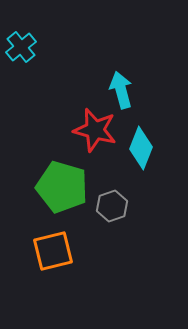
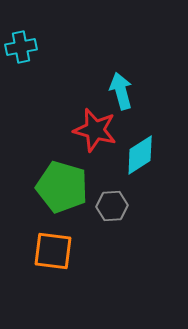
cyan cross: rotated 28 degrees clockwise
cyan arrow: moved 1 px down
cyan diamond: moved 1 px left, 7 px down; rotated 36 degrees clockwise
gray hexagon: rotated 16 degrees clockwise
orange square: rotated 21 degrees clockwise
